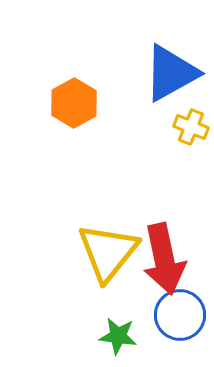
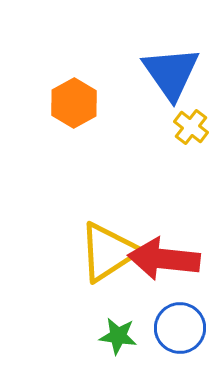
blue triangle: rotated 36 degrees counterclockwise
yellow cross: rotated 16 degrees clockwise
yellow triangle: rotated 18 degrees clockwise
red arrow: rotated 108 degrees clockwise
blue circle: moved 13 px down
